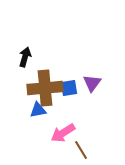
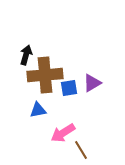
black arrow: moved 1 px right, 2 px up
purple triangle: rotated 24 degrees clockwise
brown cross: moved 13 px up
